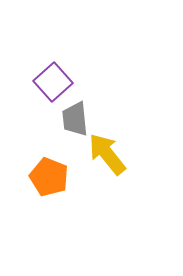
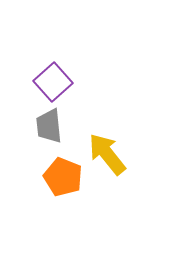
gray trapezoid: moved 26 px left, 7 px down
orange pentagon: moved 14 px right
